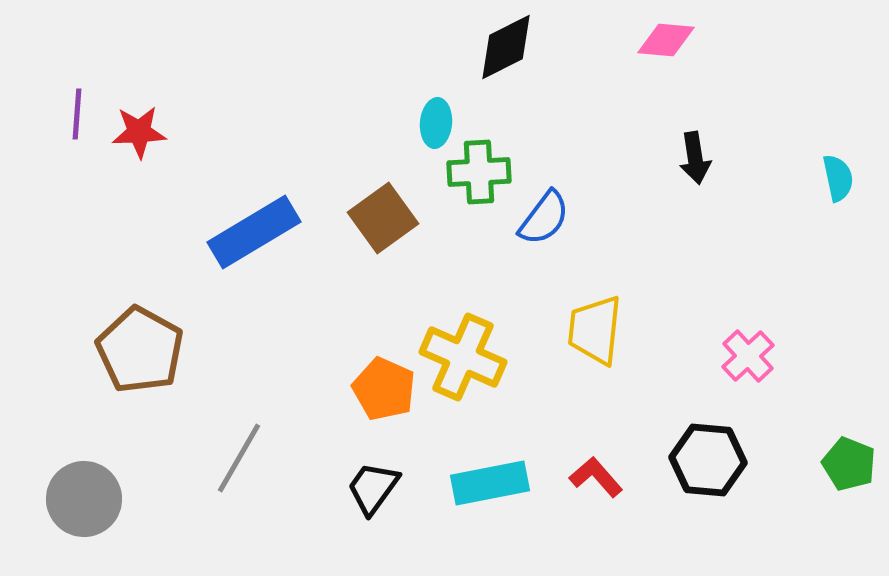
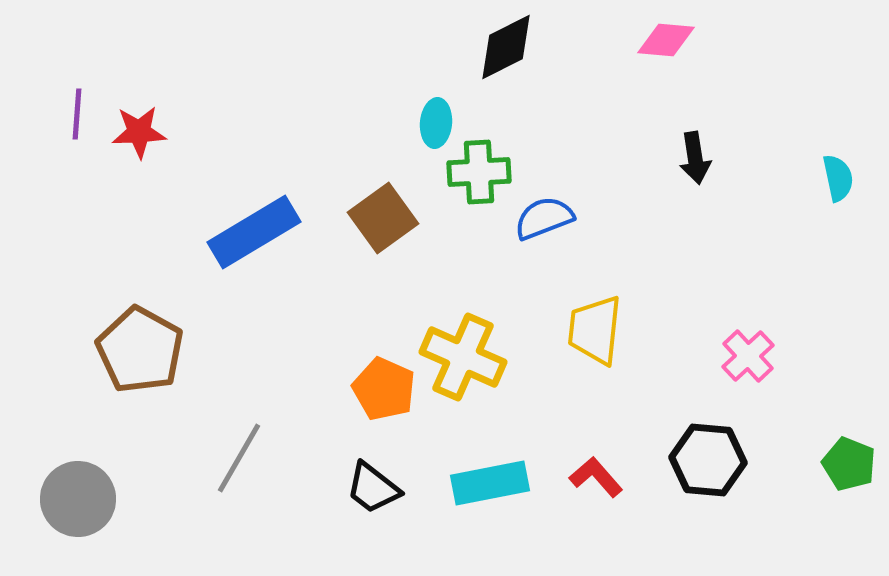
blue semicircle: rotated 148 degrees counterclockwise
black trapezoid: rotated 88 degrees counterclockwise
gray circle: moved 6 px left
